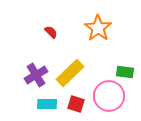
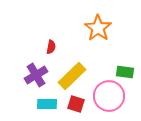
red semicircle: moved 15 px down; rotated 56 degrees clockwise
yellow rectangle: moved 2 px right, 3 px down
